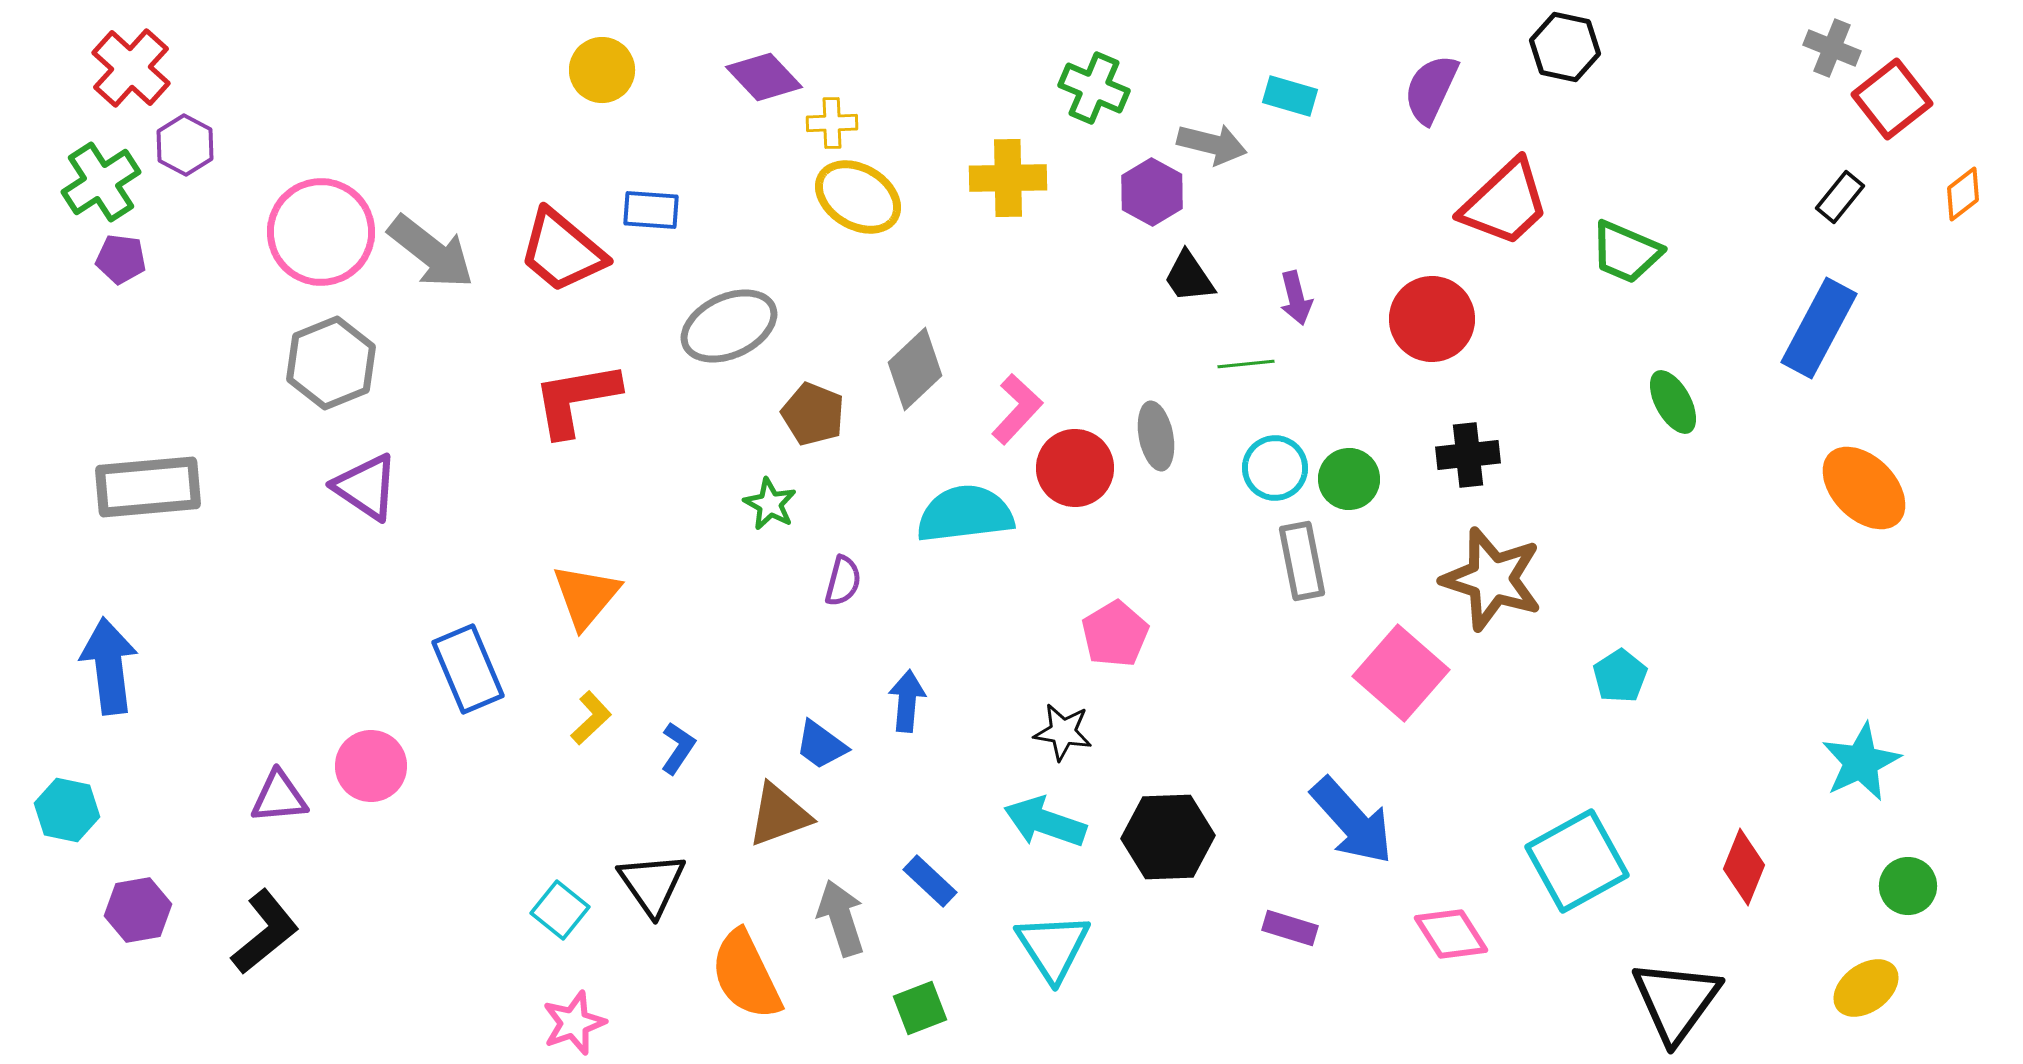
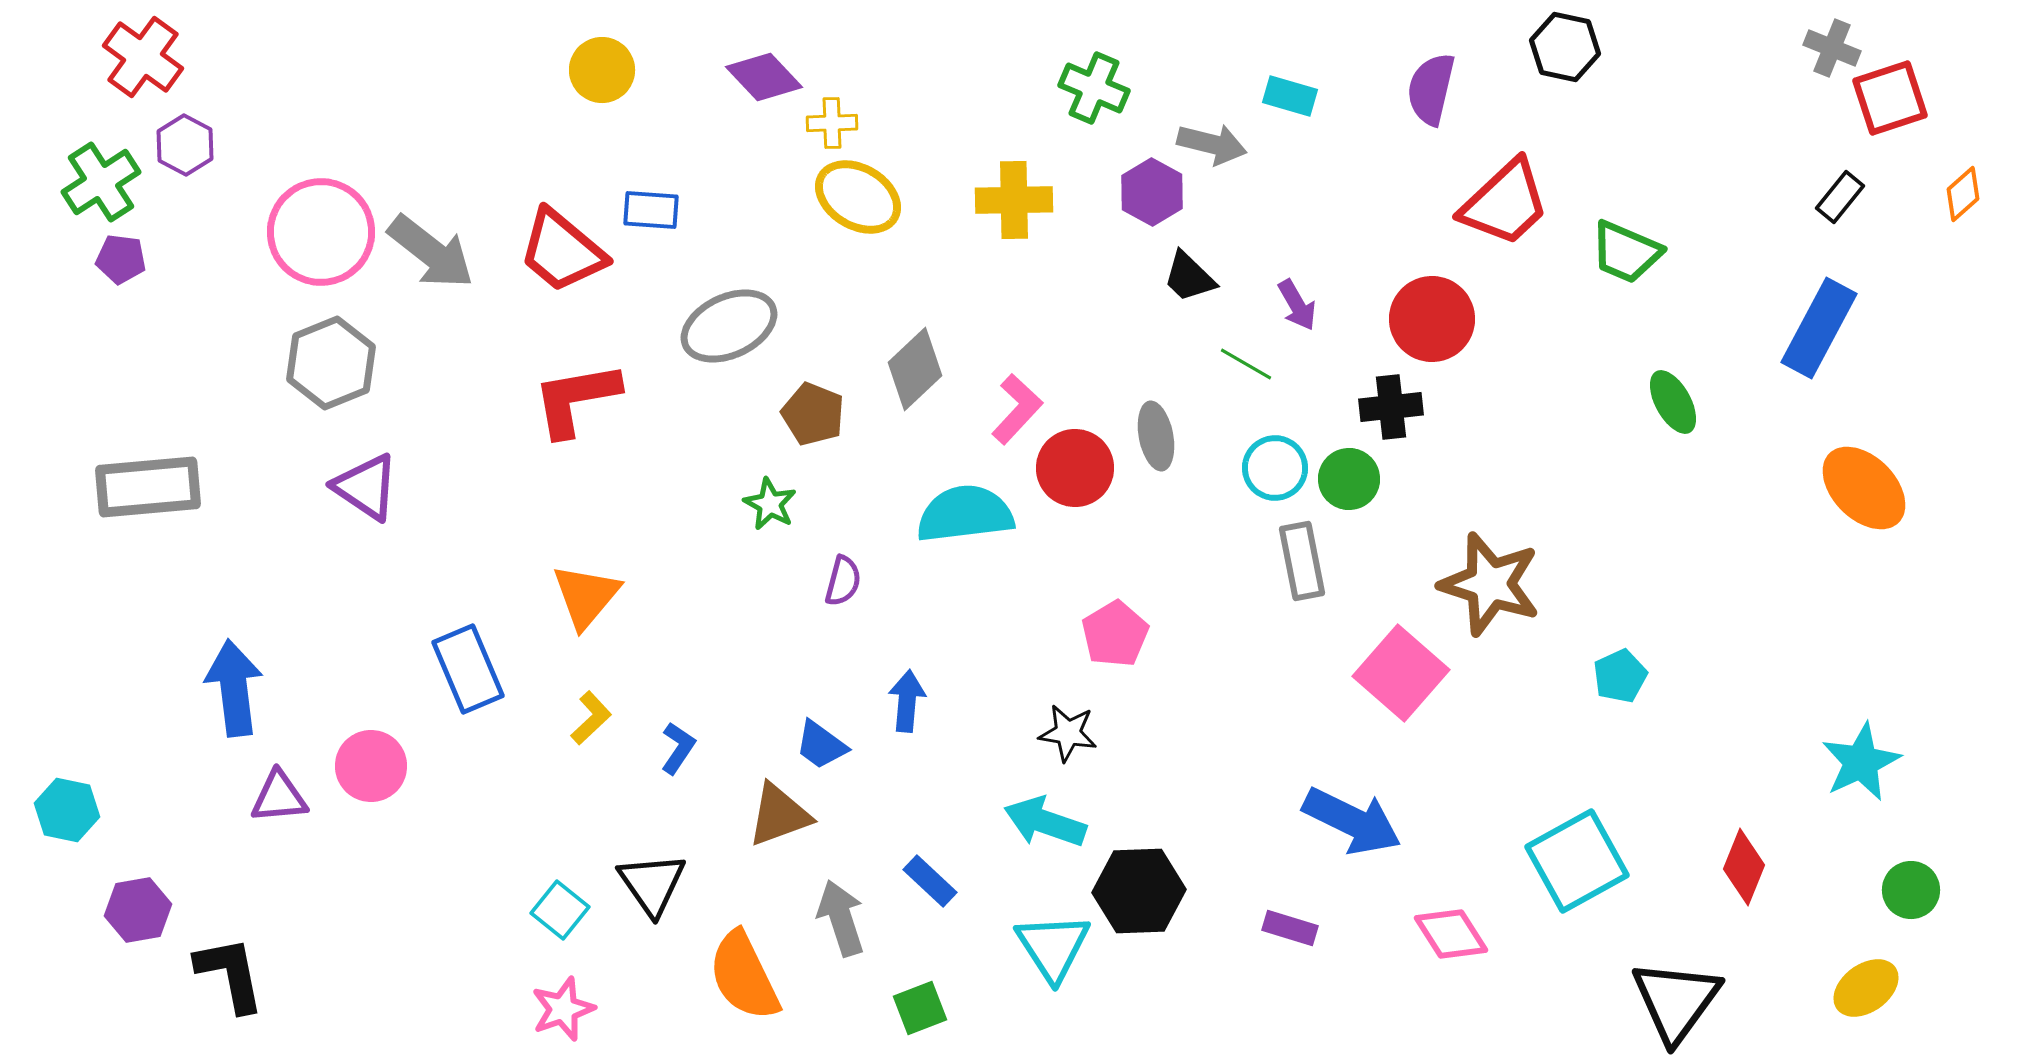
red cross at (131, 68): moved 12 px right, 11 px up; rotated 6 degrees counterclockwise
purple semicircle at (1431, 89): rotated 12 degrees counterclockwise
red square at (1892, 99): moved 2 px left, 1 px up; rotated 20 degrees clockwise
yellow cross at (1008, 178): moved 6 px right, 22 px down
orange diamond at (1963, 194): rotated 4 degrees counterclockwise
black trapezoid at (1189, 277): rotated 12 degrees counterclockwise
purple arrow at (1296, 298): moved 1 px right, 7 px down; rotated 16 degrees counterclockwise
green line at (1246, 364): rotated 36 degrees clockwise
black cross at (1468, 455): moved 77 px left, 48 px up
brown star at (1492, 579): moved 2 px left, 5 px down
blue arrow at (109, 666): moved 125 px right, 22 px down
cyan pentagon at (1620, 676): rotated 8 degrees clockwise
black star at (1063, 732): moved 5 px right, 1 px down
blue arrow at (1352, 821): rotated 22 degrees counterclockwise
black hexagon at (1168, 837): moved 29 px left, 54 px down
green circle at (1908, 886): moved 3 px right, 4 px down
black L-shape at (265, 932): moved 35 px left, 42 px down; rotated 62 degrees counterclockwise
orange semicircle at (746, 975): moved 2 px left, 1 px down
pink star at (574, 1023): moved 11 px left, 14 px up
